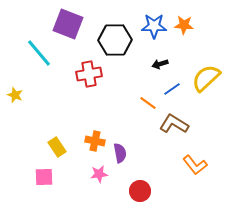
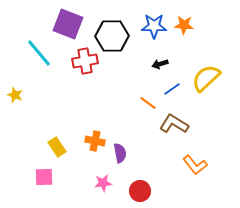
black hexagon: moved 3 px left, 4 px up
red cross: moved 4 px left, 13 px up
pink star: moved 4 px right, 9 px down
